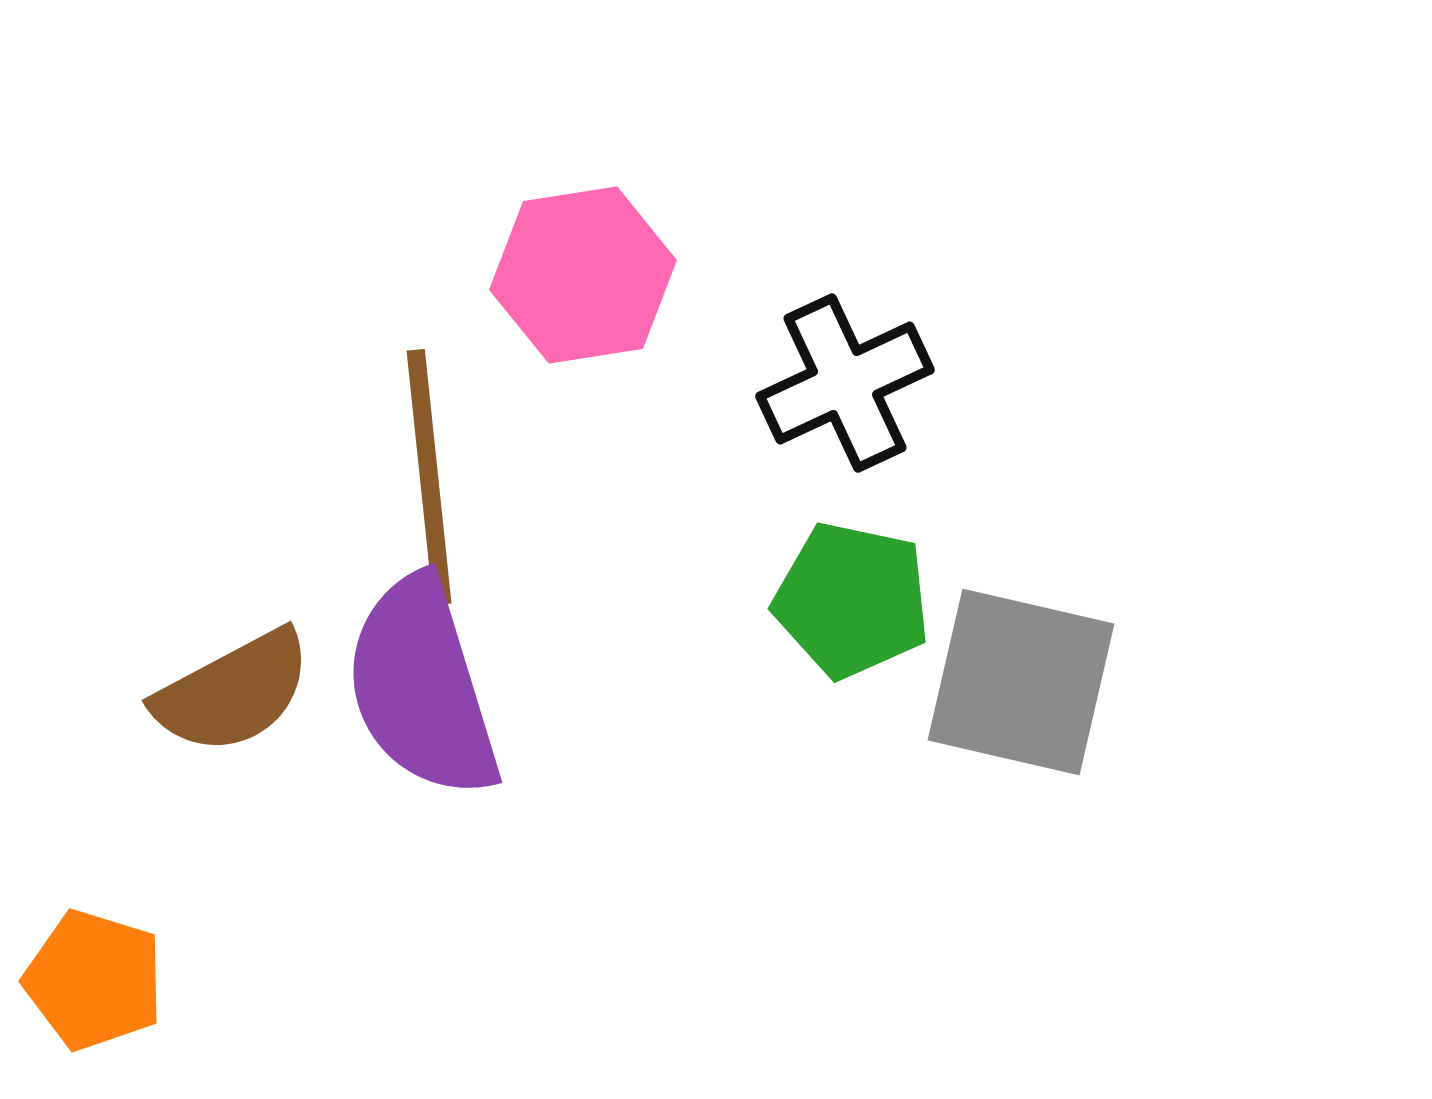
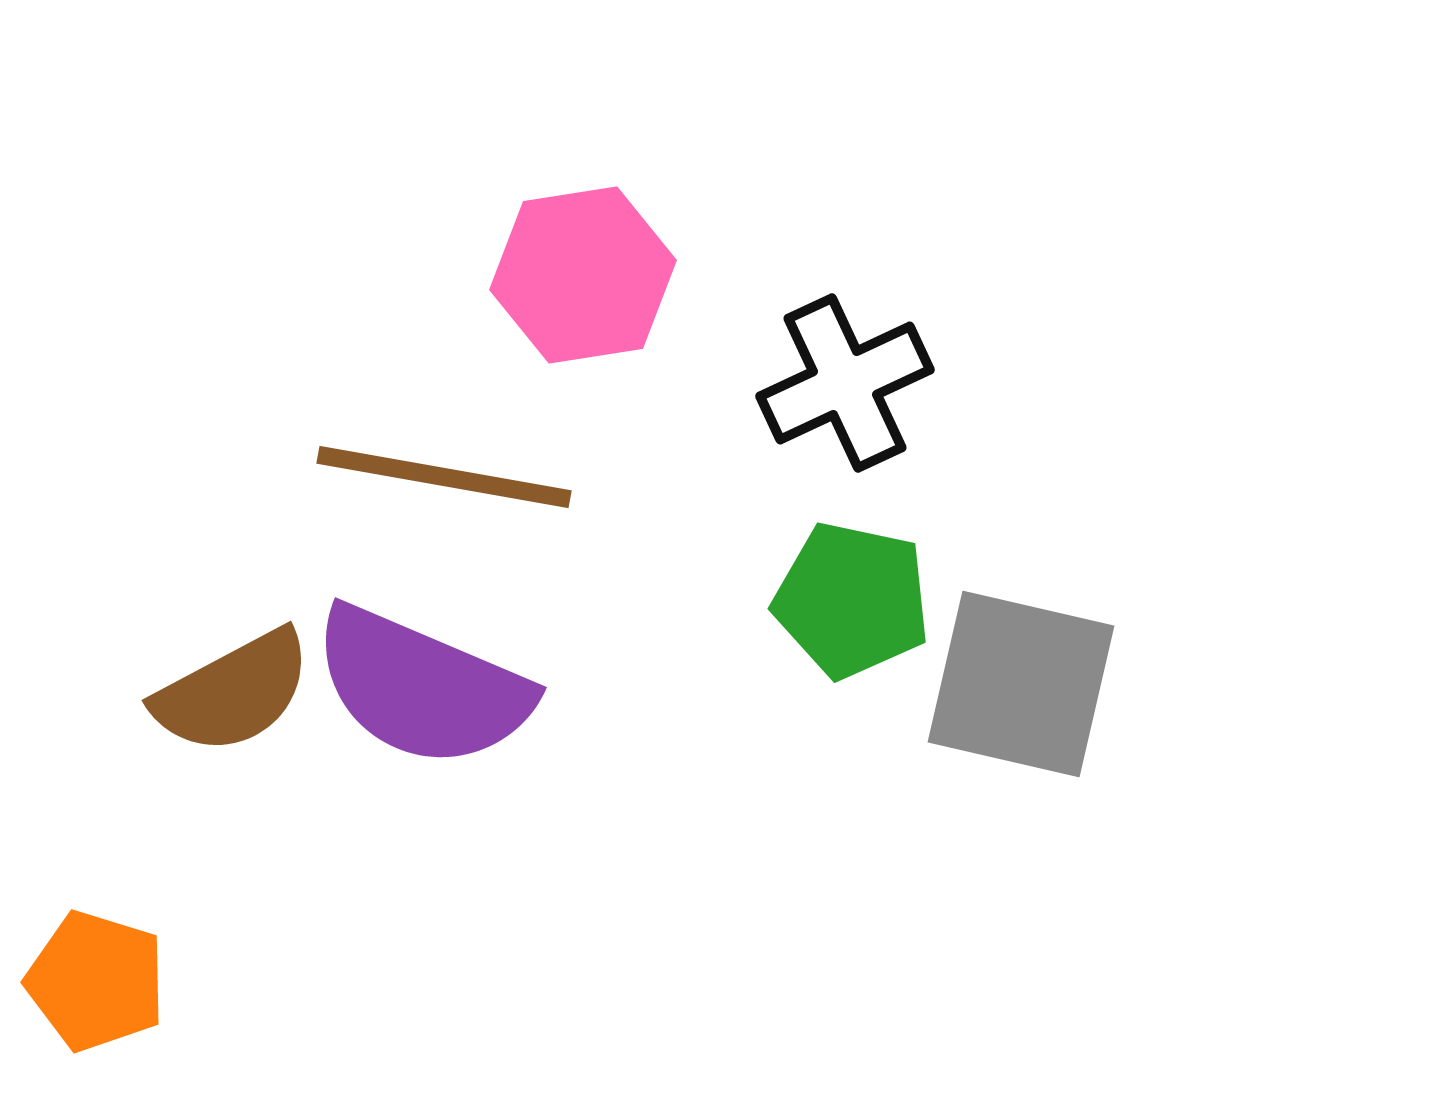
brown line: moved 15 px right; rotated 74 degrees counterclockwise
gray square: moved 2 px down
purple semicircle: rotated 50 degrees counterclockwise
orange pentagon: moved 2 px right, 1 px down
